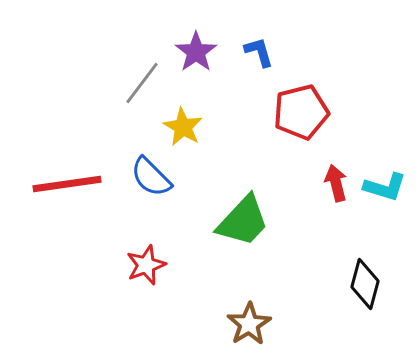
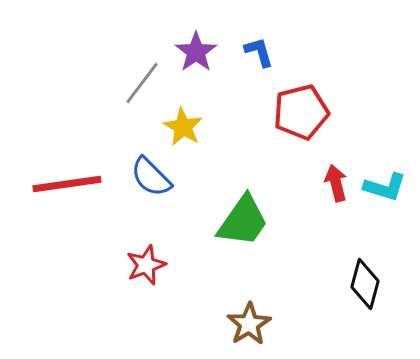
green trapezoid: rotated 8 degrees counterclockwise
